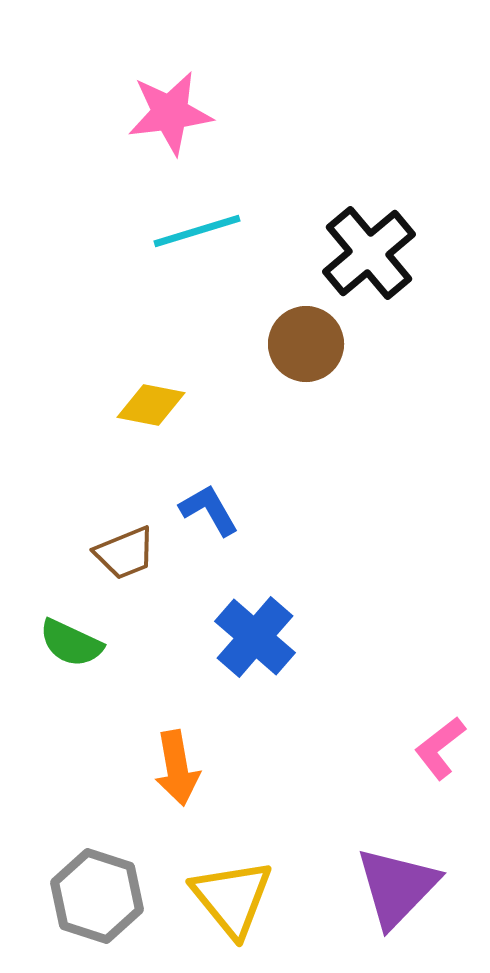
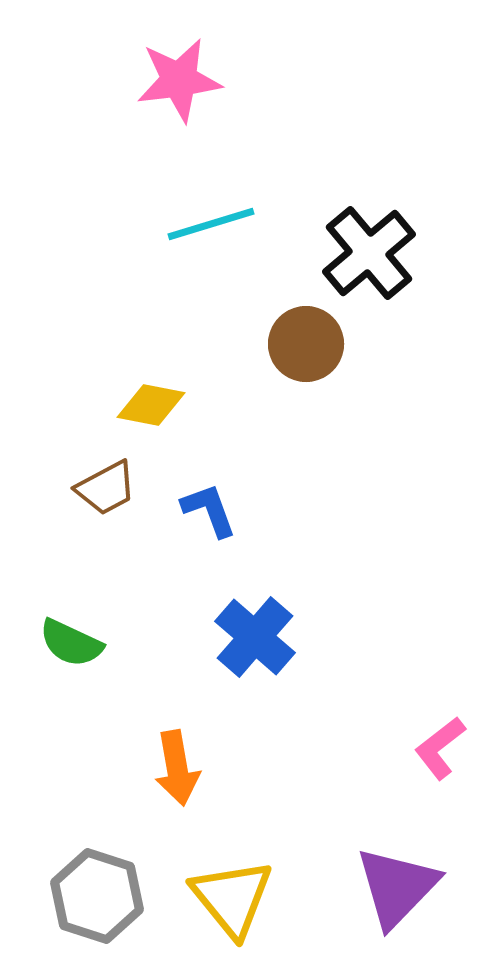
pink star: moved 9 px right, 33 px up
cyan line: moved 14 px right, 7 px up
blue L-shape: rotated 10 degrees clockwise
brown trapezoid: moved 19 px left, 65 px up; rotated 6 degrees counterclockwise
